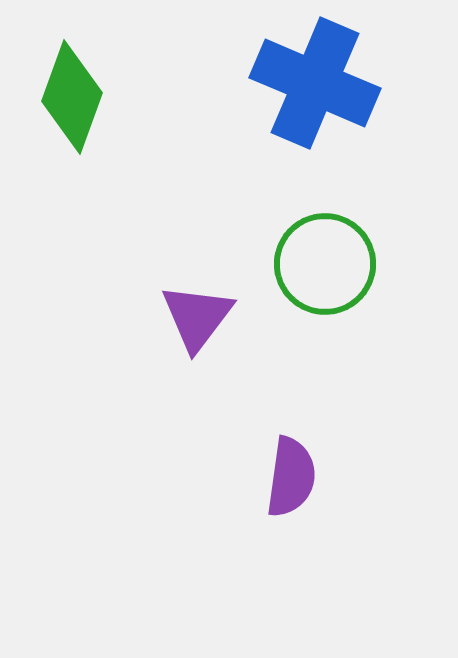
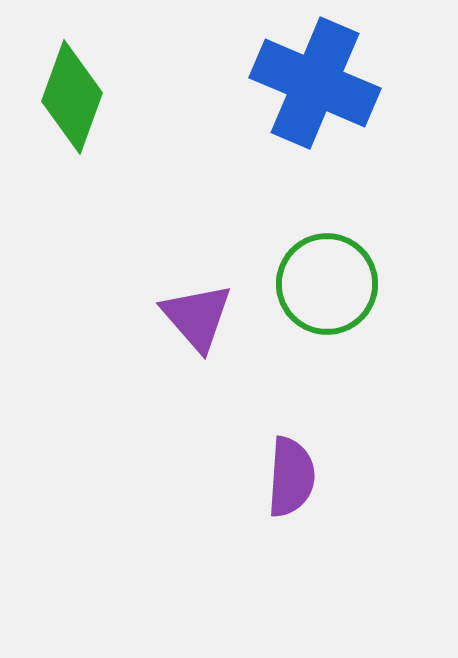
green circle: moved 2 px right, 20 px down
purple triangle: rotated 18 degrees counterclockwise
purple semicircle: rotated 4 degrees counterclockwise
